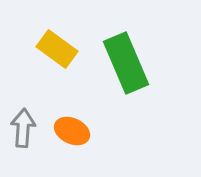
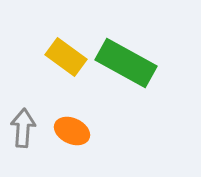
yellow rectangle: moved 9 px right, 8 px down
green rectangle: rotated 38 degrees counterclockwise
